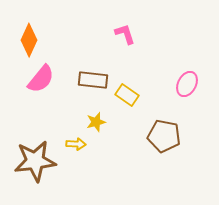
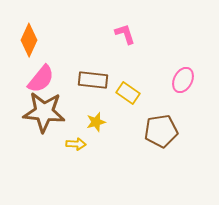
pink ellipse: moved 4 px left, 4 px up
yellow rectangle: moved 1 px right, 2 px up
brown pentagon: moved 3 px left, 5 px up; rotated 20 degrees counterclockwise
brown star: moved 9 px right, 49 px up; rotated 12 degrees clockwise
